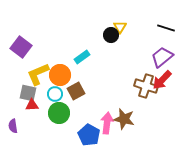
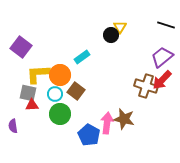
black line: moved 3 px up
yellow L-shape: rotated 20 degrees clockwise
brown square: rotated 24 degrees counterclockwise
green circle: moved 1 px right, 1 px down
